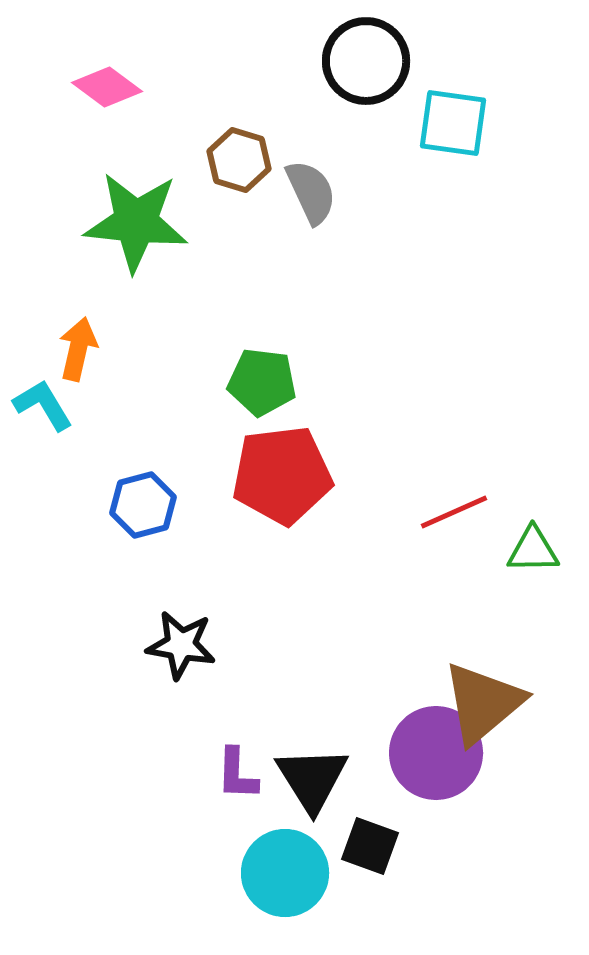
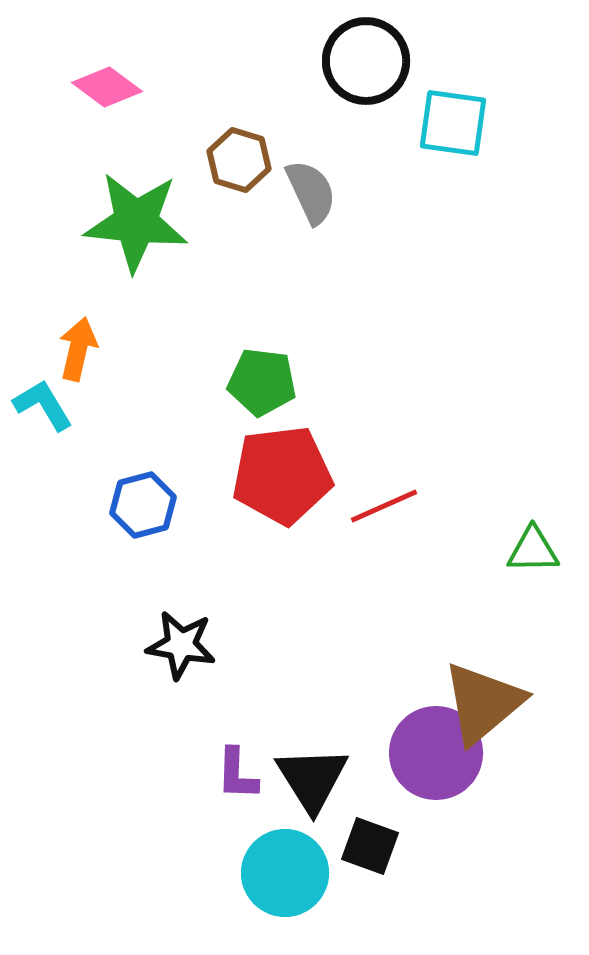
red line: moved 70 px left, 6 px up
